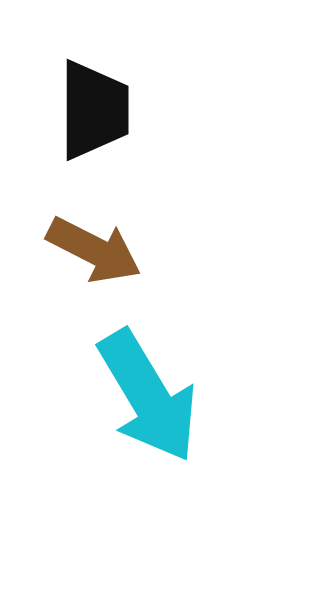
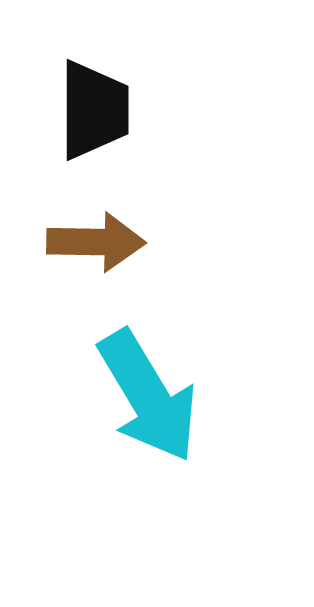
brown arrow: moved 2 px right, 8 px up; rotated 26 degrees counterclockwise
